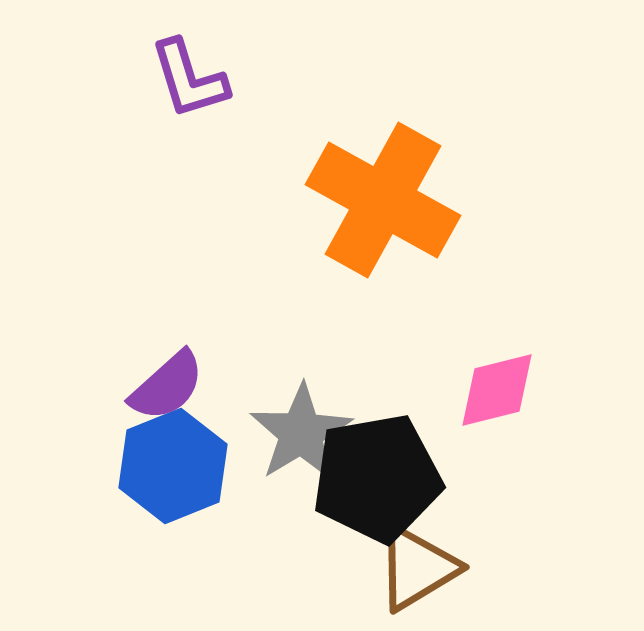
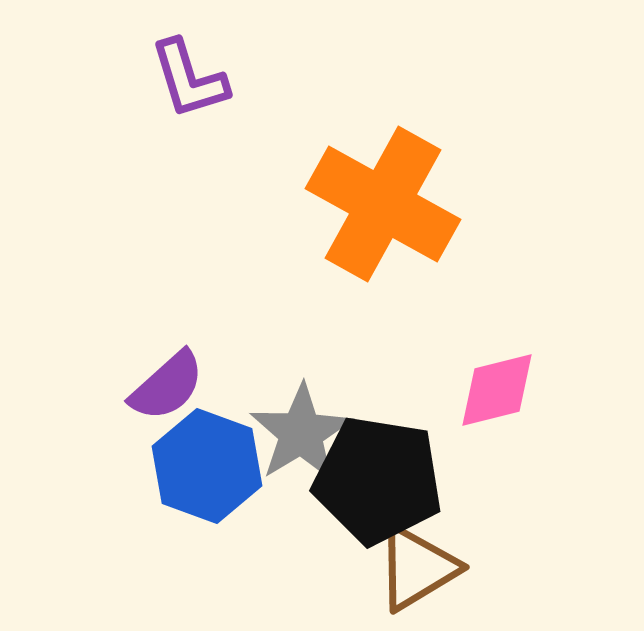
orange cross: moved 4 px down
blue hexagon: moved 34 px right; rotated 18 degrees counterclockwise
black pentagon: moved 1 px right, 2 px down; rotated 19 degrees clockwise
